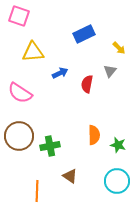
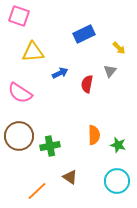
brown triangle: moved 1 px down
orange line: rotated 45 degrees clockwise
